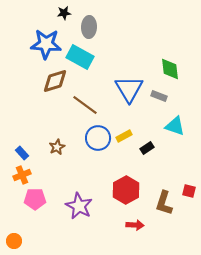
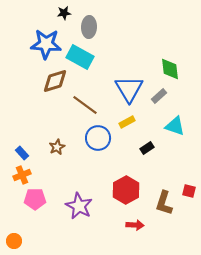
gray rectangle: rotated 63 degrees counterclockwise
yellow rectangle: moved 3 px right, 14 px up
